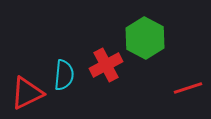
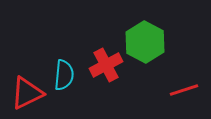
green hexagon: moved 4 px down
red line: moved 4 px left, 2 px down
